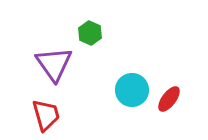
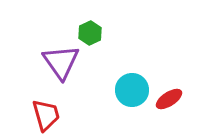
green hexagon: rotated 10 degrees clockwise
purple triangle: moved 7 px right, 2 px up
red ellipse: rotated 20 degrees clockwise
